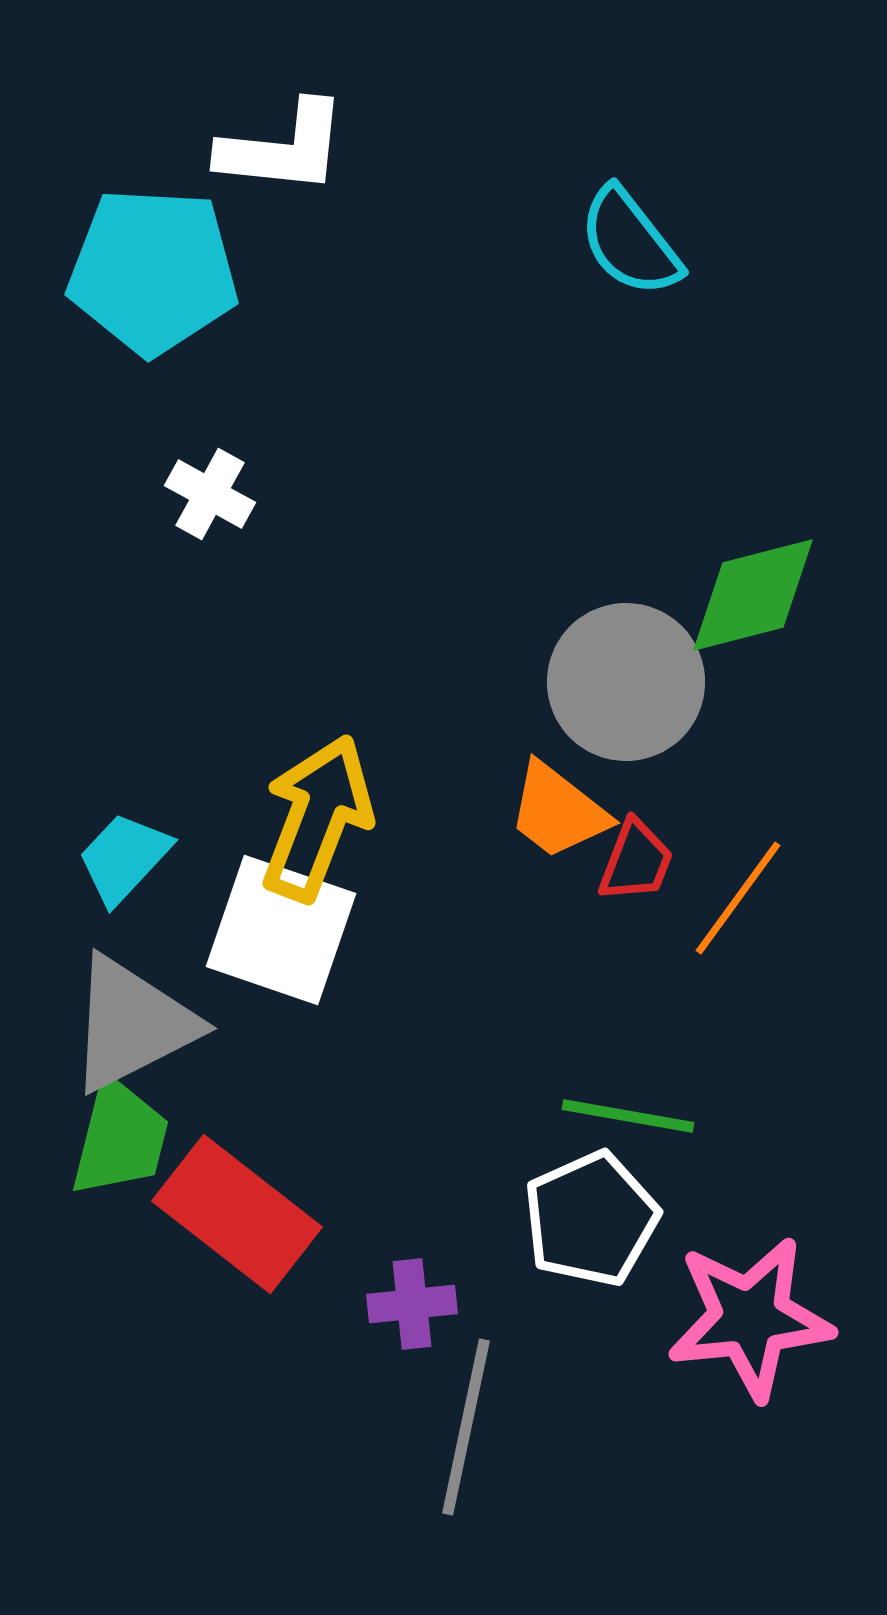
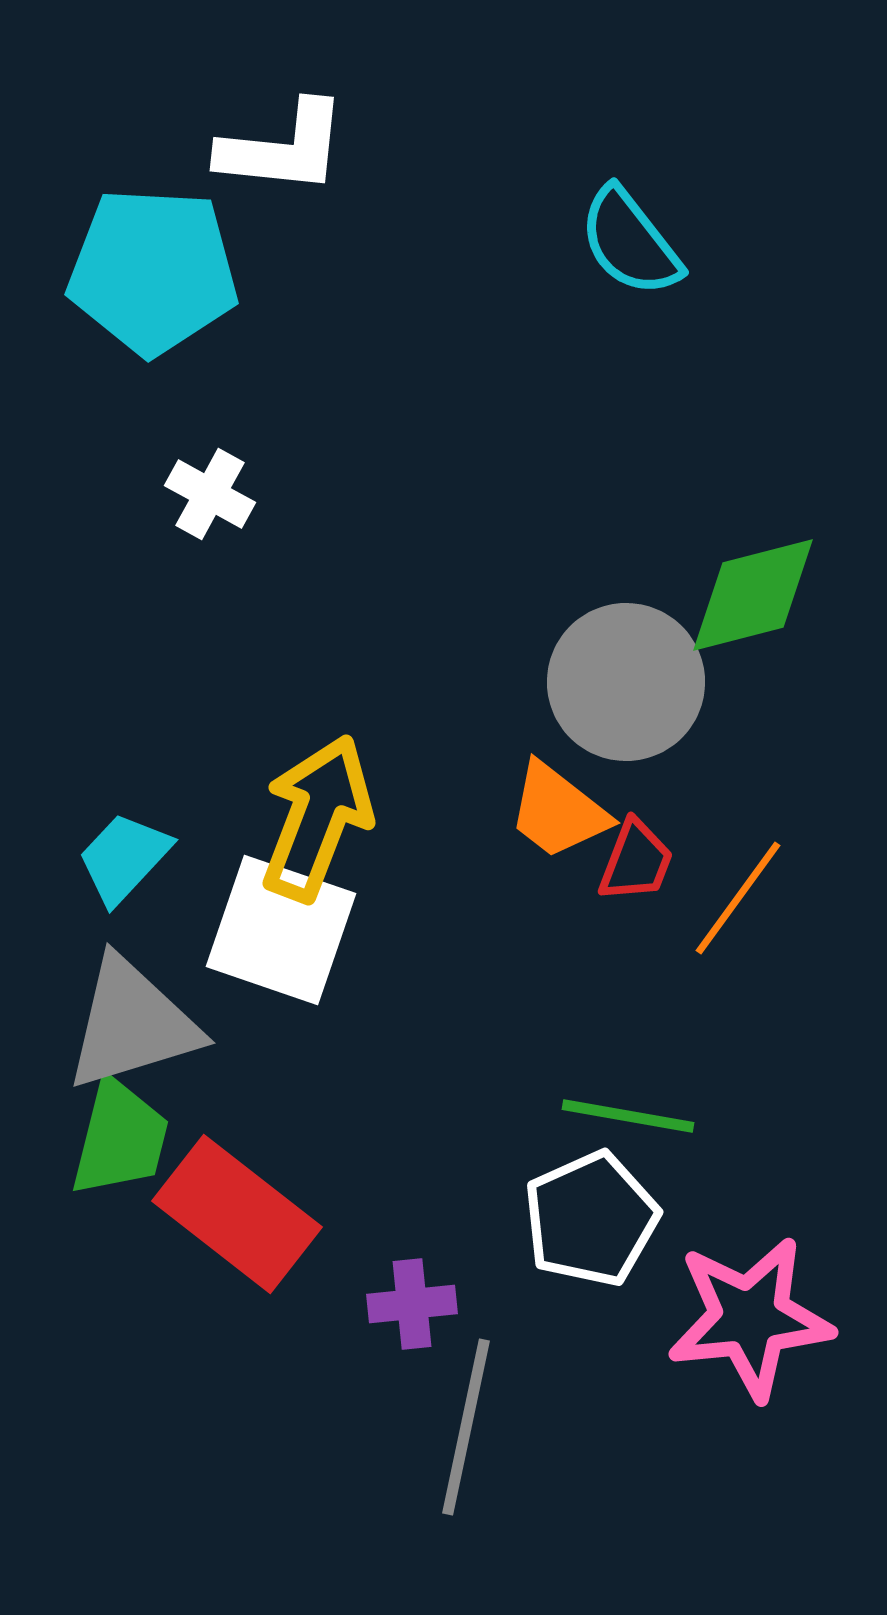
gray triangle: rotated 10 degrees clockwise
